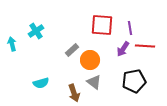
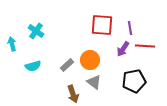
cyan cross: rotated 21 degrees counterclockwise
gray rectangle: moved 5 px left, 15 px down
cyan semicircle: moved 8 px left, 17 px up
brown arrow: moved 1 px left, 1 px down
